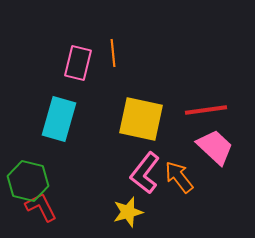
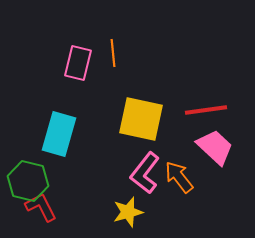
cyan rectangle: moved 15 px down
